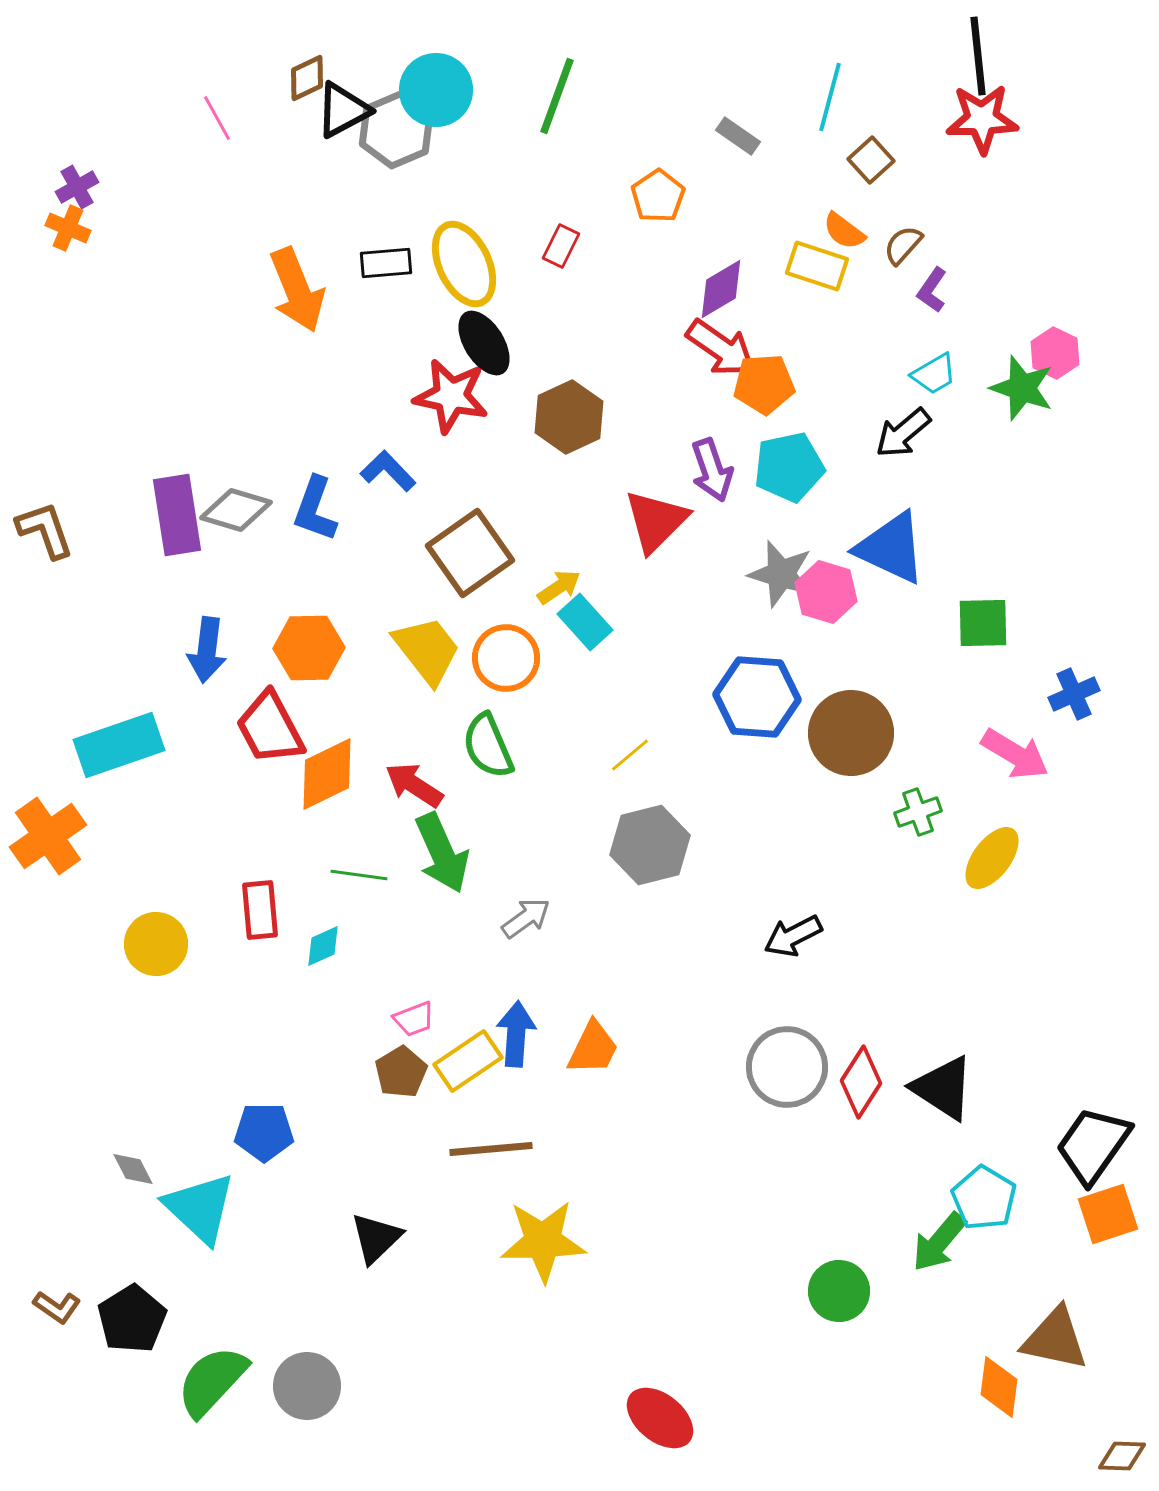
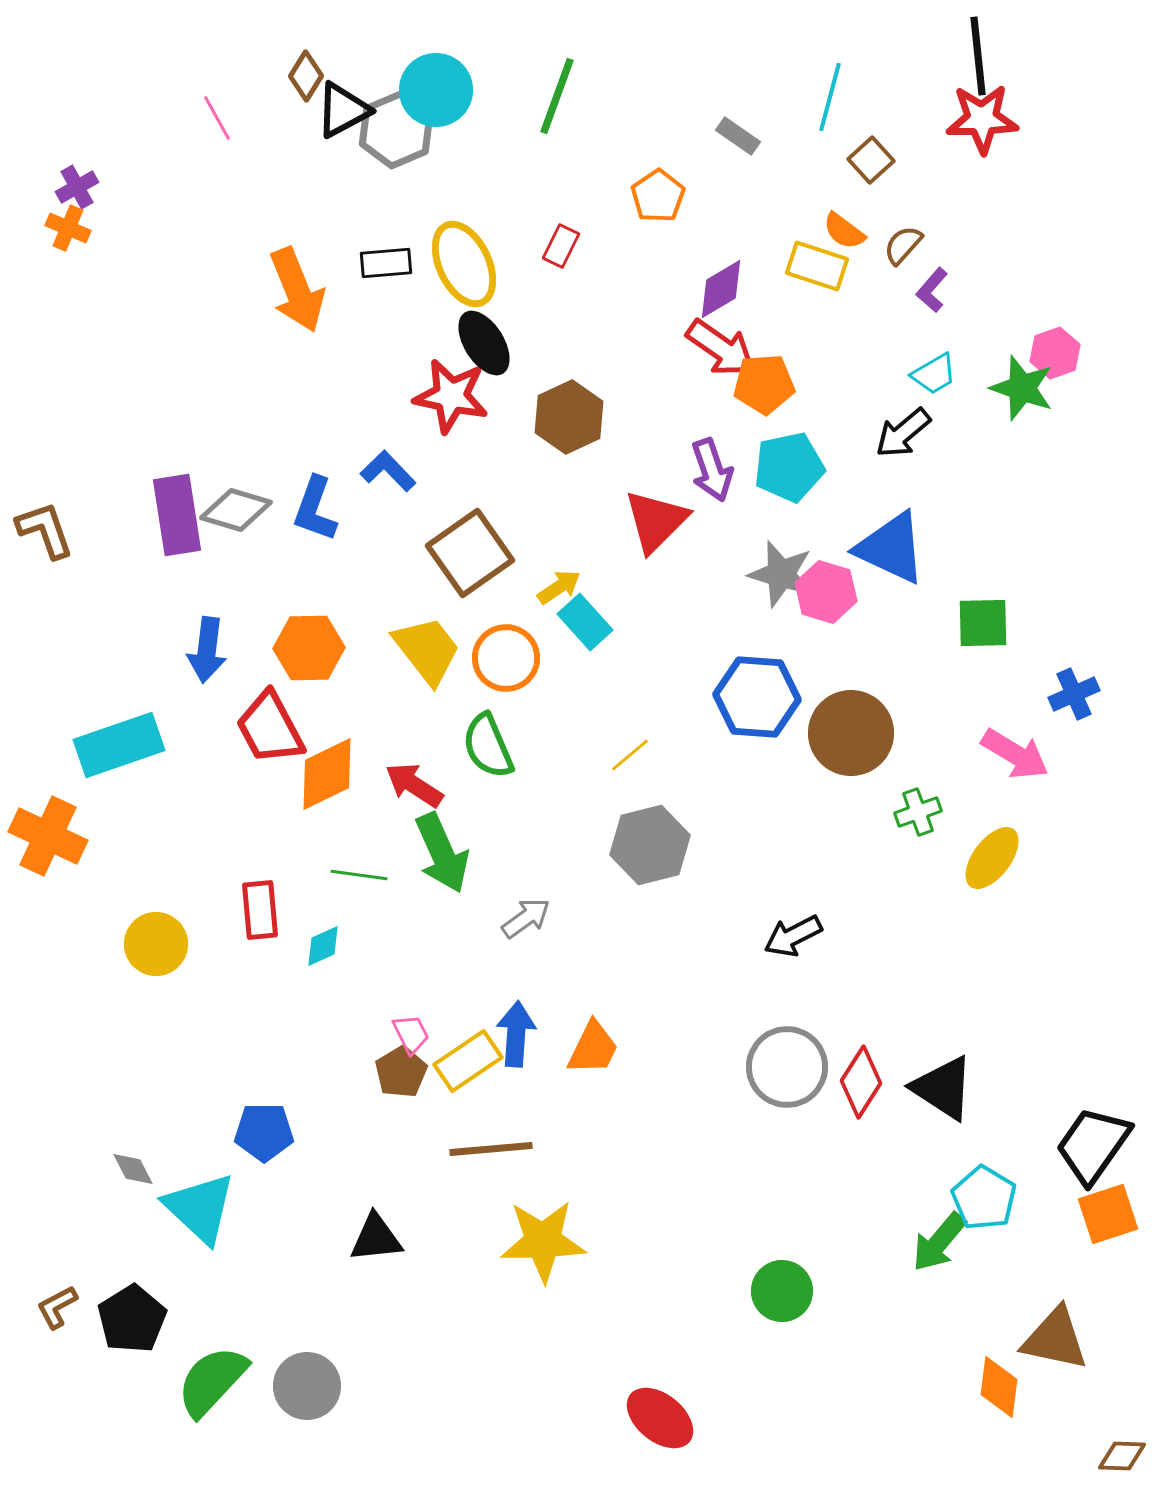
brown diamond at (307, 78): moved 1 px left, 2 px up; rotated 33 degrees counterclockwise
purple L-shape at (932, 290): rotated 6 degrees clockwise
pink hexagon at (1055, 353): rotated 15 degrees clockwise
orange cross at (48, 836): rotated 30 degrees counterclockwise
pink trapezoid at (414, 1019): moved 3 px left, 15 px down; rotated 96 degrees counterclockwise
black triangle at (376, 1238): rotated 38 degrees clockwise
green circle at (839, 1291): moved 57 px left
brown L-shape at (57, 1307): rotated 117 degrees clockwise
